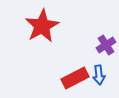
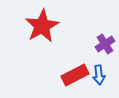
purple cross: moved 1 px left, 1 px up
red rectangle: moved 3 px up
